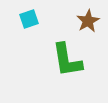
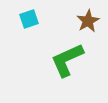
green L-shape: rotated 75 degrees clockwise
